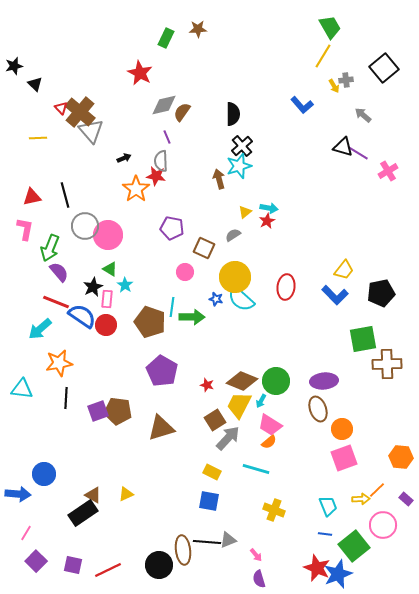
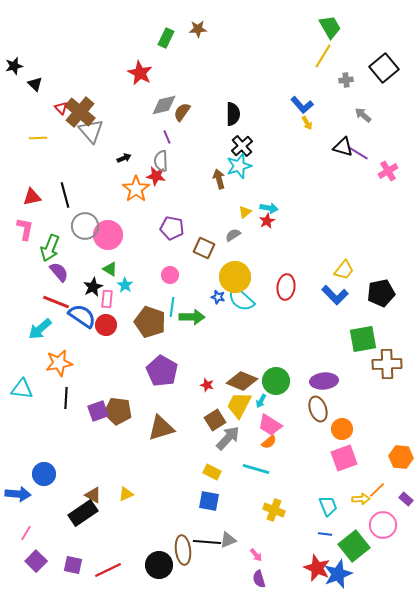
yellow arrow at (334, 86): moved 27 px left, 37 px down
pink circle at (185, 272): moved 15 px left, 3 px down
blue star at (216, 299): moved 2 px right, 2 px up
